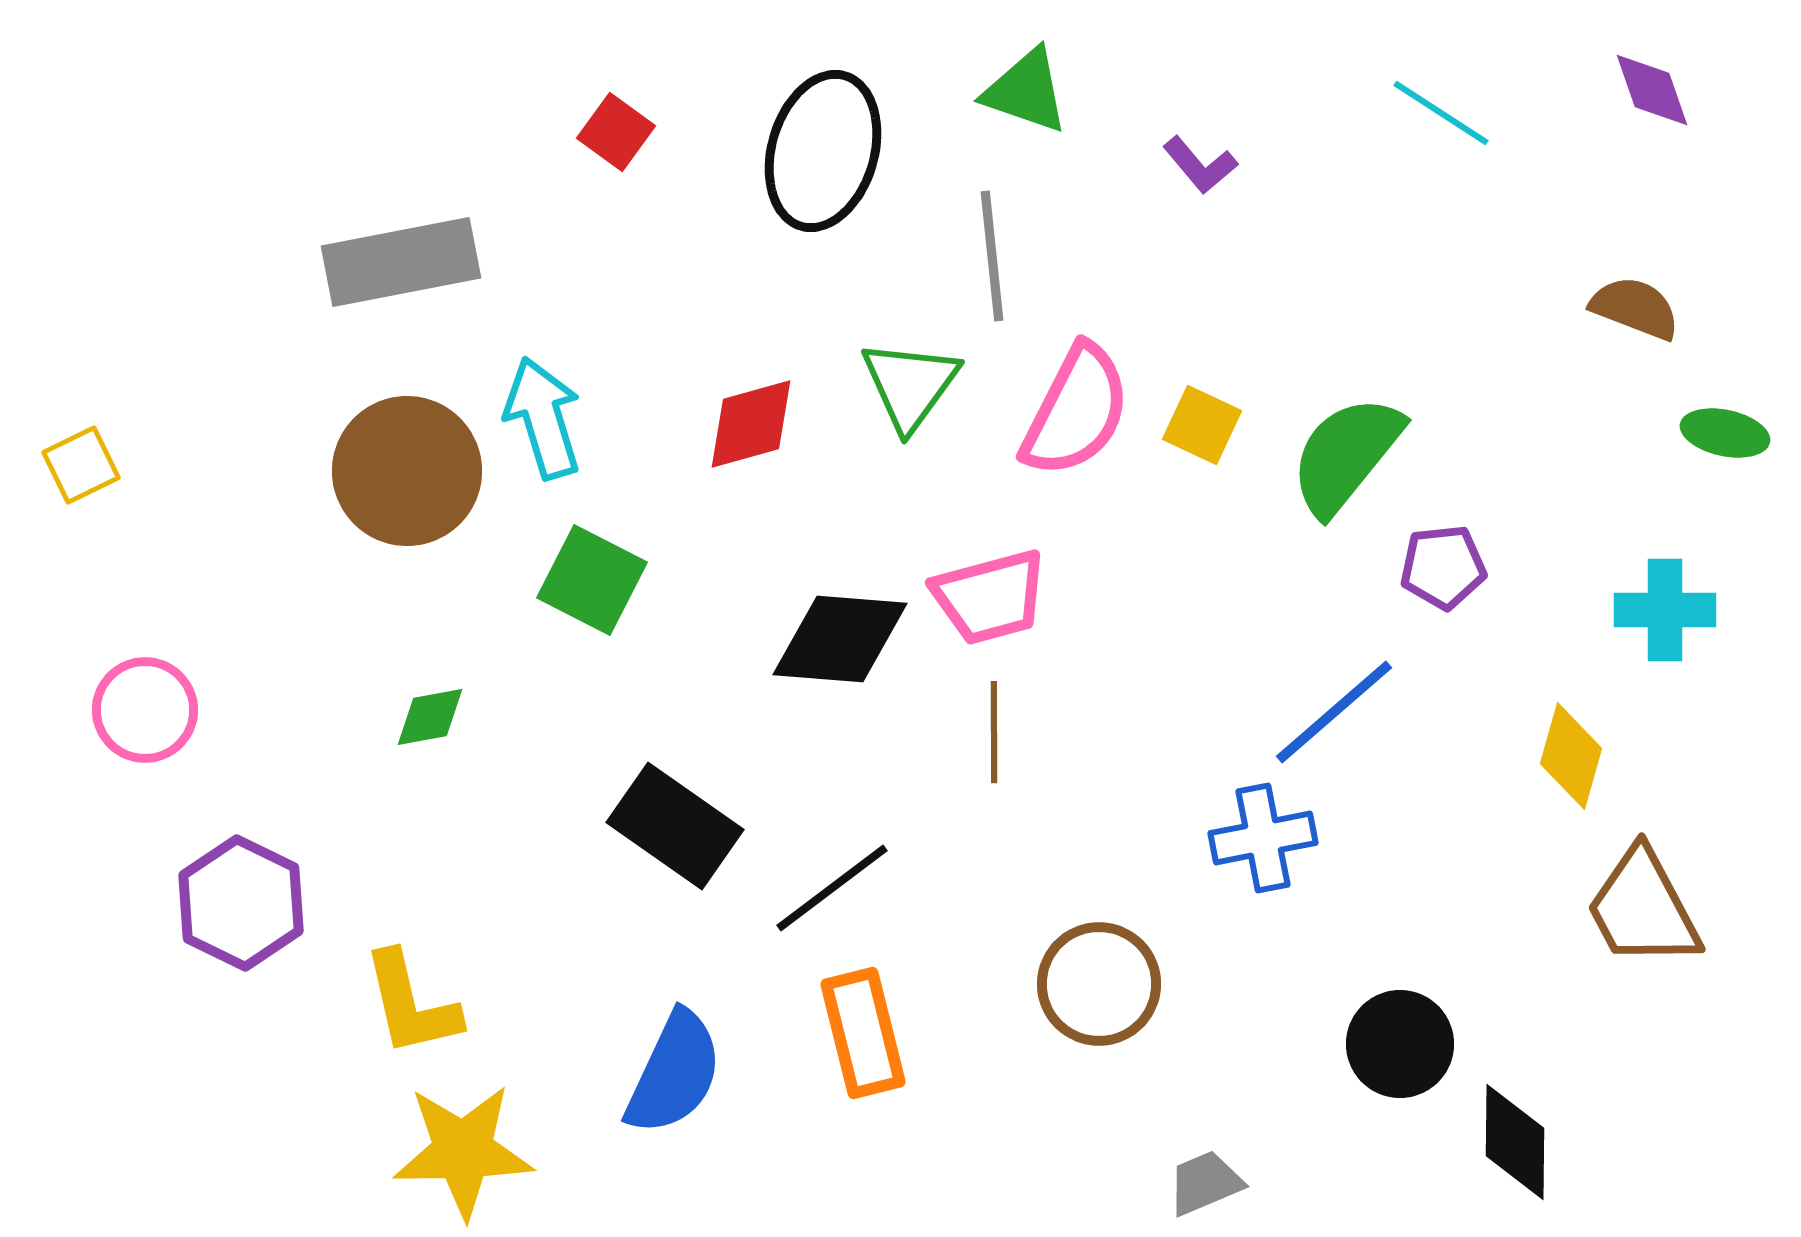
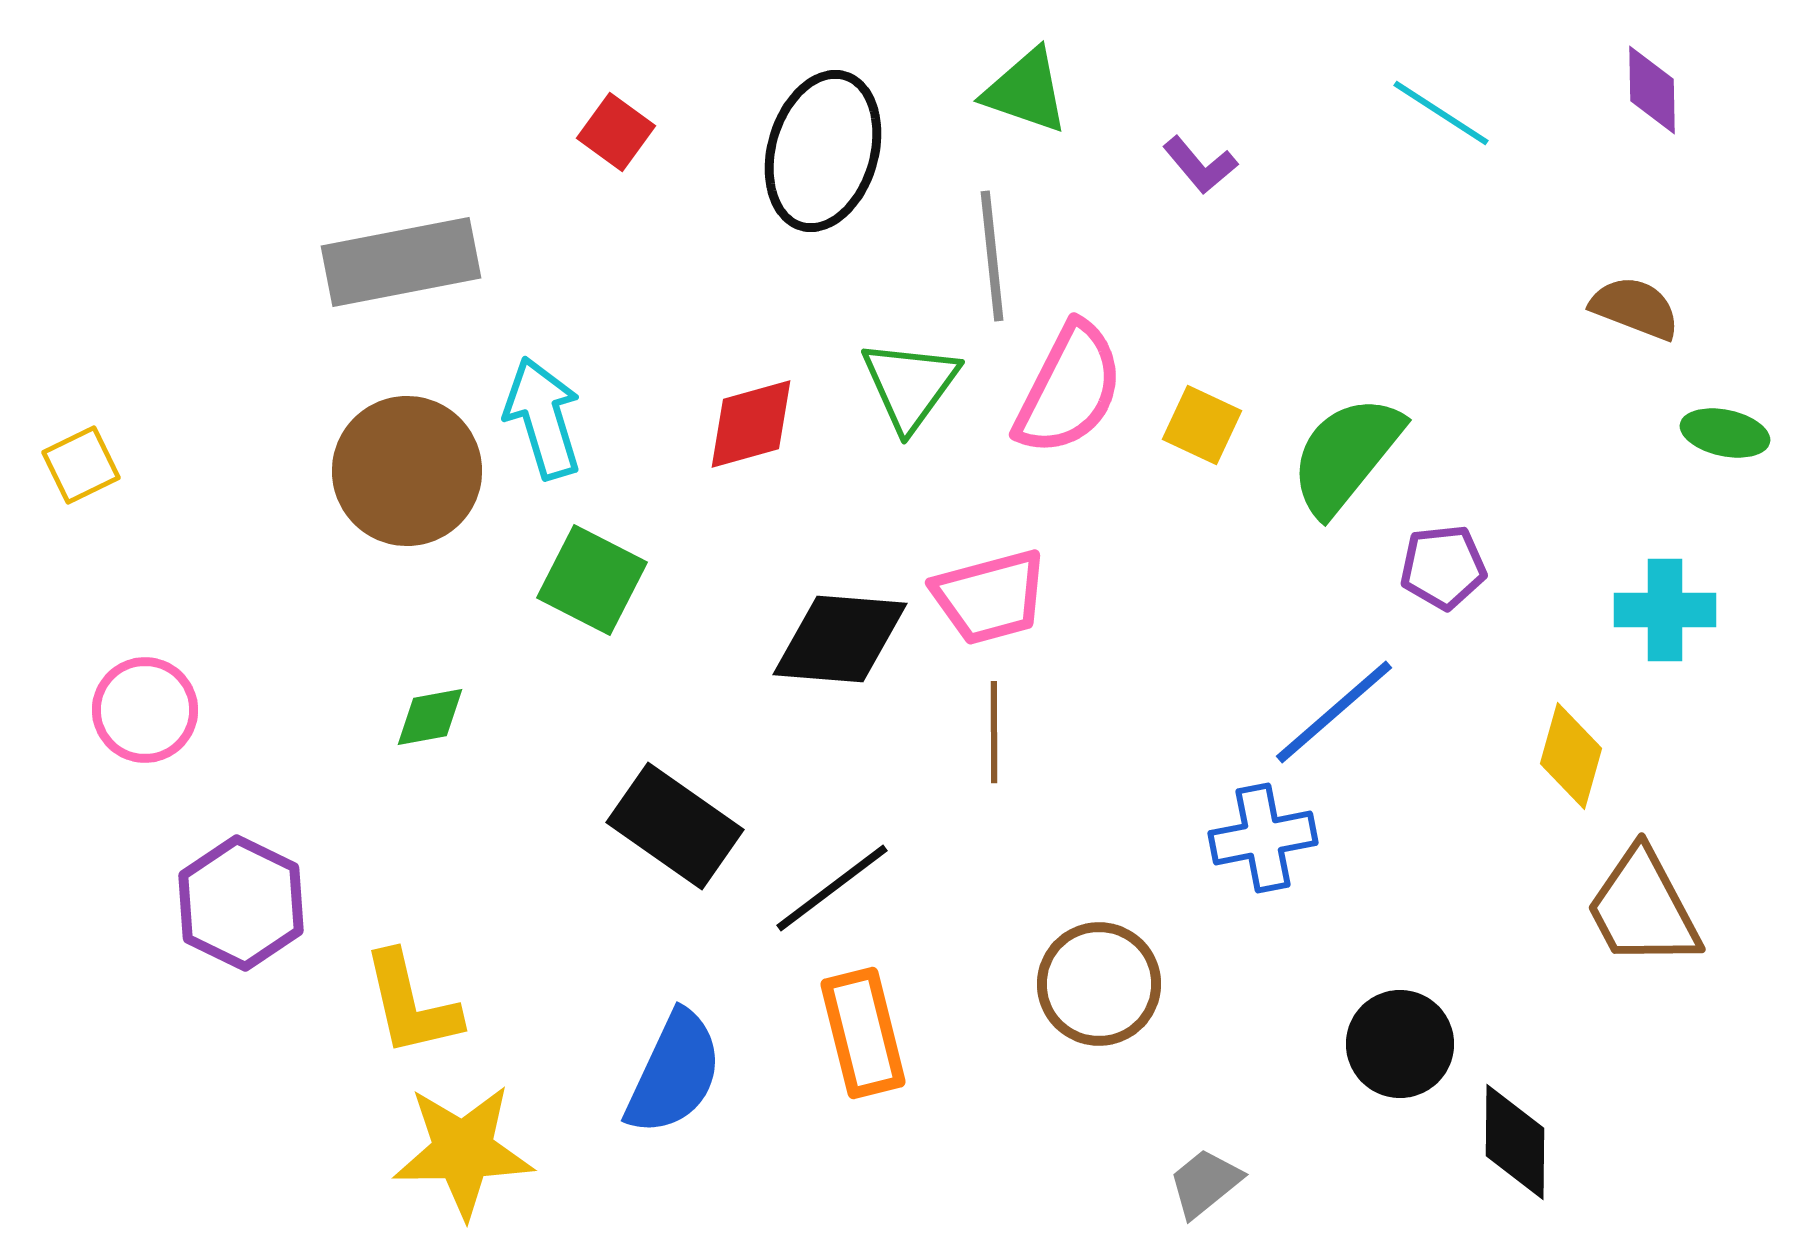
purple diamond at (1652, 90): rotated 18 degrees clockwise
pink semicircle at (1076, 411): moved 7 px left, 22 px up
gray trapezoid at (1205, 1183): rotated 16 degrees counterclockwise
